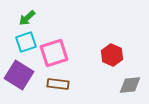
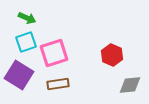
green arrow: rotated 114 degrees counterclockwise
brown rectangle: rotated 15 degrees counterclockwise
